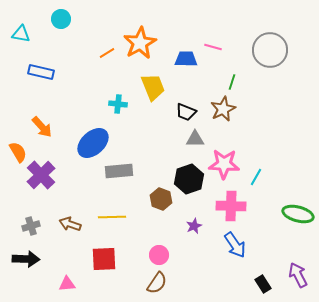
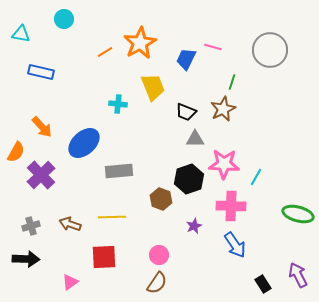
cyan circle: moved 3 px right
orange line: moved 2 px left, 1 px up
blue trapezoid: rotated 65 degrees counterclockwise
blue ellipse: moved 9 px left
orange semicircle: moved 2 px left; rotated 60 degrees clockwise
red square: moved 2 px up
pink triangle: moved 3 px right, 2 px up; rotated 30 degrees counterclockwise
